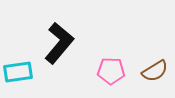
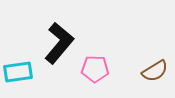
pink pentagon: moved 16 px left, 2 px up
